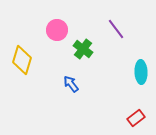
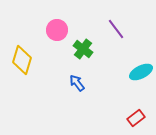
cyan ellipse: rotated 65 degrees clockwise
blue arrow: moved 6 px right, 1 px up
